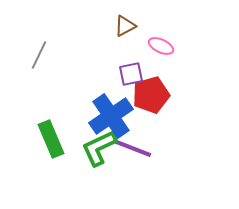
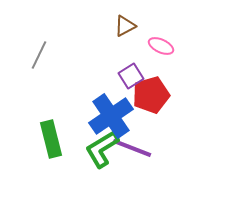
purple square: moved 2 px down; rotated 20 degrees counterclockwise
green rectangle: rotated 9 degrees clockwise
green L-shape: moved 3 px right, 1 px down; rotated 6 degrees counterclockwise
